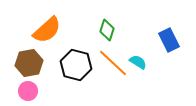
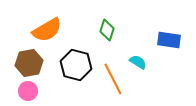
orange semicircle: rotated 12 degrees clockwise
blue rectangle: rotated 55 degrees counterclockwise
orange line: moved 16 px down; rotated 20 degrees clockwise
